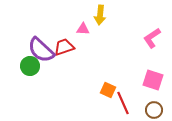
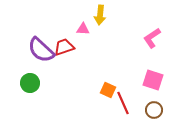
green circle: moved 17 px down
